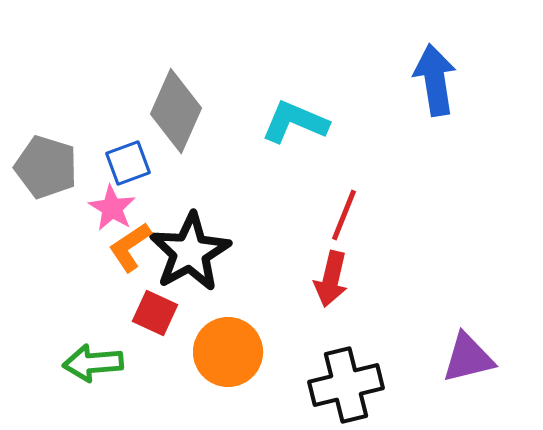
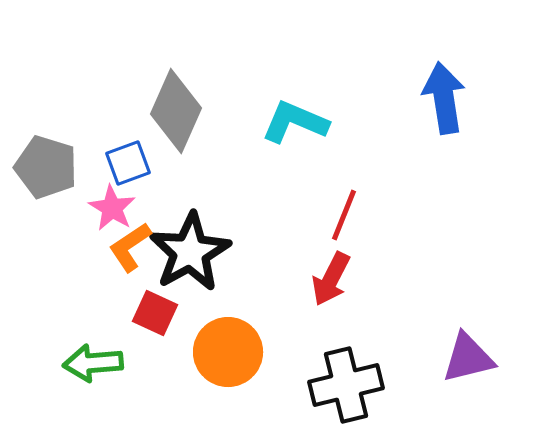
blue arrow: moved 9 px right, 18 px down
red arrow: rotated 14 degrees clockwise
